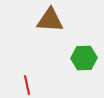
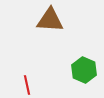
green hexagon: moved 12 px down; rotated 25 degrees clockwise
